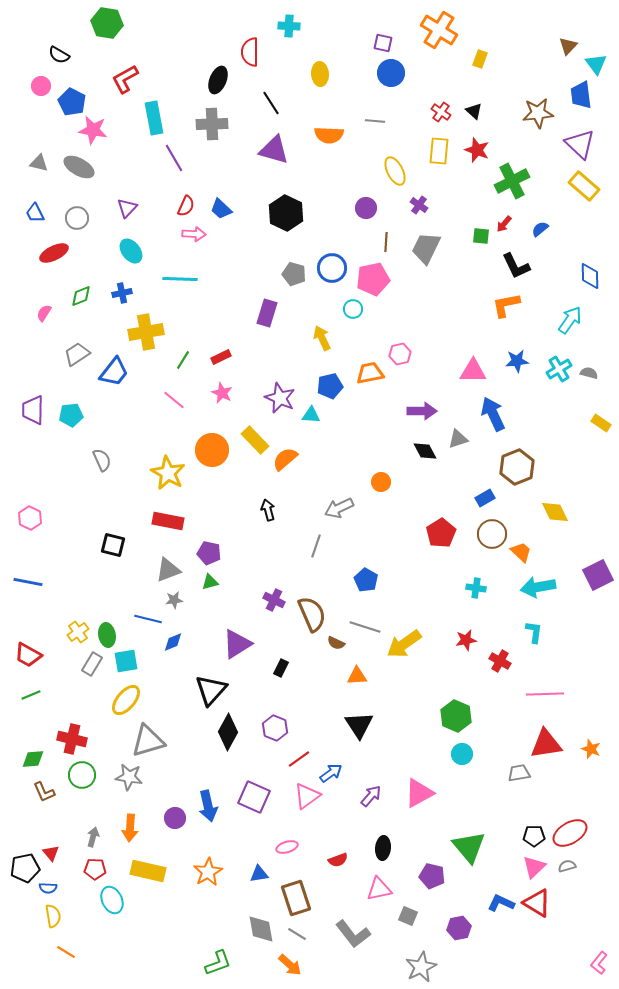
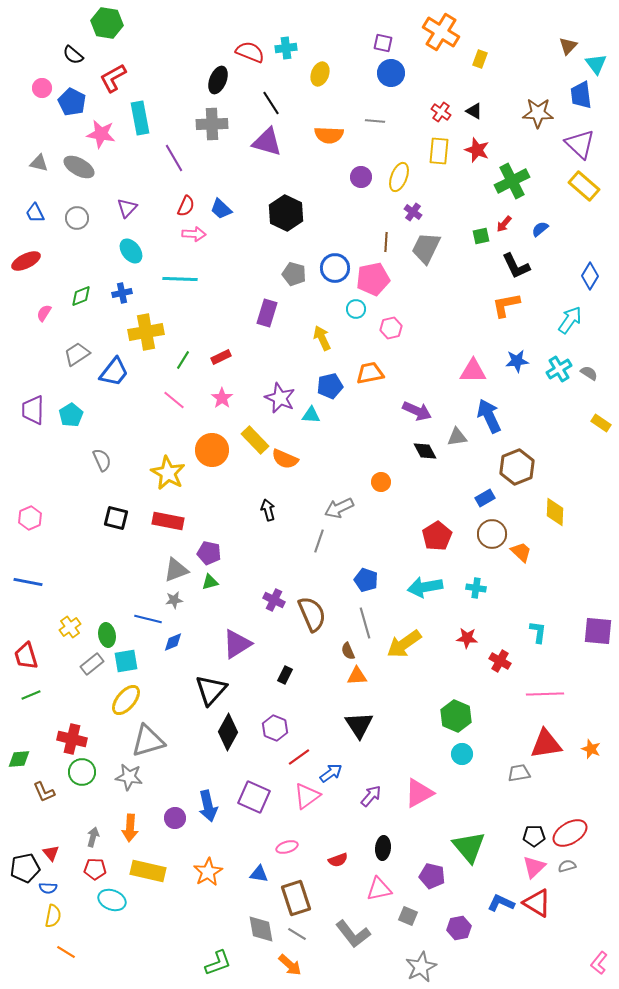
cyan cross at (289, 26): moved 3 px left, 22 px down; rotated 10 degrees counterclockwise
orange cross at (439, 30): moved 2 px right, 2 px down
red semicircle at (250, 52): rotated 112 degrees clockwise
black semicircle at (59, 55): moved 14 px right; rotated 10 degrees clockwise
yellow ellipse at (320, 74): rotated 25 degrees clockwise
red L-shape at (125, 79): moved 12 px left, 1 px up
pink circle at (41, 86): moved 1 px right, 2 px down
black triangle at (474, 111): rotated 12 degrees counterclockwise
brown star at (538, 113): rotated 8 degrees clockwise
cyan rectangle at (154, 118): moved 14 px left
pink star at (93, 130): moved 8 px right, 4 px down
purple triangle at (274, 150): moved 7 px left, 8 px up
yellow ellipse at (395, 171): moved 4 px right, 6 px down; rotated 48 degrees clockwise
purple cross at (419, 205): moved 6 px left, 7 px down
purple circle at (366, 208): moved 5 px left, 31 px up
green square at (481, 236): rotated 18 degrees counterclockwise
red ellipse at (54, 253): moved 28 px left, 8 px down
blue circle at (332, 268): moved 3 px right
blue diamond at (590, 276): rotated 32 degrees clockwise
cyan circle at (353, 309): moved 3 px right
pink hexagon at (400, 354): moved 9 px left, 26 px up
gray semicircle at (589, 373): rotated 18 degrees clockwise
pink star at (222, 393): moved 5 px down; rotated 10 degrees clockwise
purple arrow at (422, 411): moved 5 px left; rotated 24 degrees clockwise
blue arrow at (493, 414): moved 4 px left, 2 px down
cyan pentagon at (71, 415): rotated 25 degrees counterclockwise
gray triangle at (458, 439): moved 1 px left, 2 px up; rotated 10 degrees clockwise
orange semicircle at (285, 459): rotated 116 degrees counterclockwise
yellow diamond at (555, 512): rotated 28 degrees clockwise
pink hexagon at (30, 518): rotated 10 degrees clockwise
red pentagon at (441, 533): moved 4 px left, 3 px down
black square at (113, 545): moved 3 px right, 27 px up
gray line at (316, 546): moved 3 px right, 5 px up
gray triangle at (168, 570): moved 8 px right
purple square at (598, 575): moved 56 px down; rotated 32 degrees clockwise
blue pentagon at (366, 580): rotated 10 degrees counterclockwise
cyan arrow at (538, 587): moved 113 px left
gray line at (365, 627): moved 4 px up; rotated 56 degrees clockwise
yellow cross at (78, 632): moved 8 px left, 5 px up
cyan L-shape at (534, 632): moved 4 px right
red star at (466, 640): moved 1 px right, 2 px up; rotated 15 degrees clockwise
brown semicircle at (336, 643): moved 12 px right, 8 px down; rotated 42 degrees clockwise
red trapezoid at (28, 655): moved 2 px left, 1 px down; rotated 44 degrees clockwise
gray rectangle at (92, 664): rotated 20 degrees clockwise
black rectangle at (281, 668): moved 4 px right, 7 px down
green diamond at (33, 759): moved 14 px left
red line at (299, 759): moved 2 px up
green circle at (82, 775): moved 3 px up
blue triangle at (259, 874): rotated 18 degrees clockwise
cyan ellipse at (112, 900): rotated 44 degrees counterclockwise
yellow semicircle at (53, 916): rotated 20 degrees clockwise
